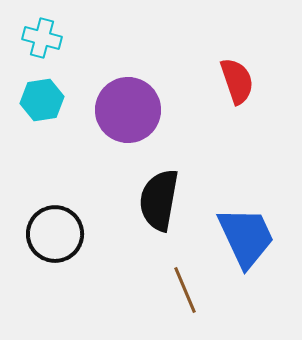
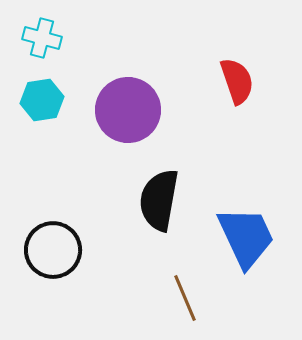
black circle: moved 2 px left, 16 px down
brown line: moved 8 px down
